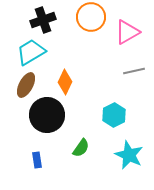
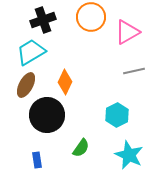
cyan hexagon: moved 3 px right
